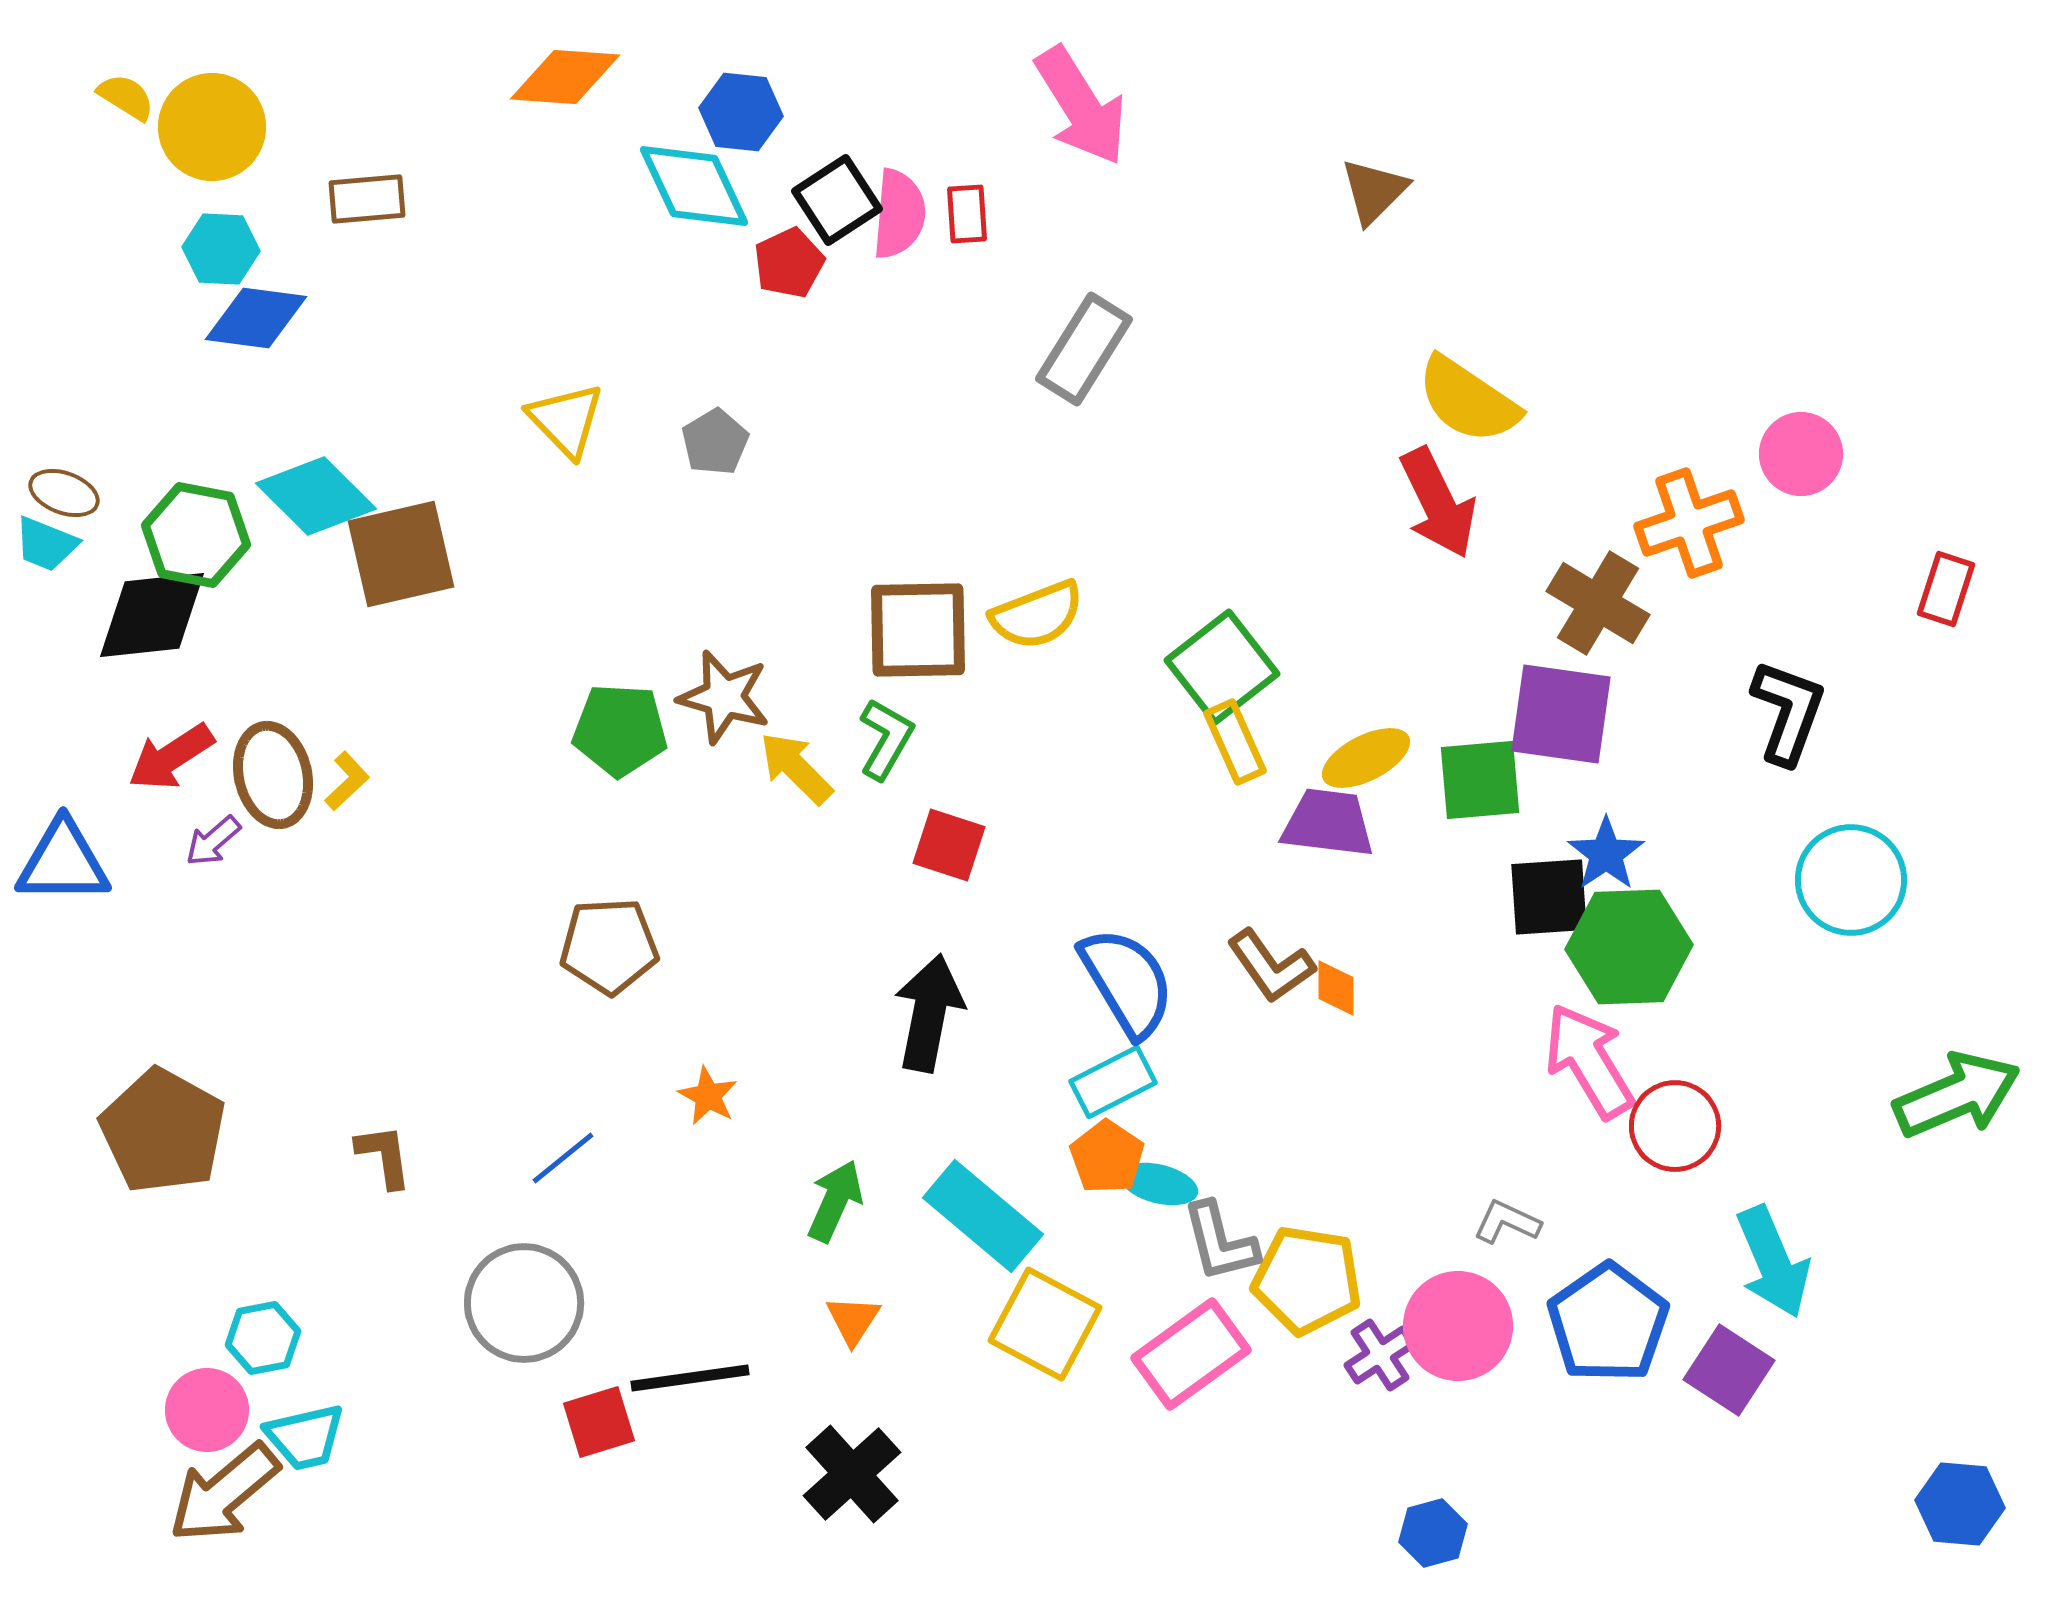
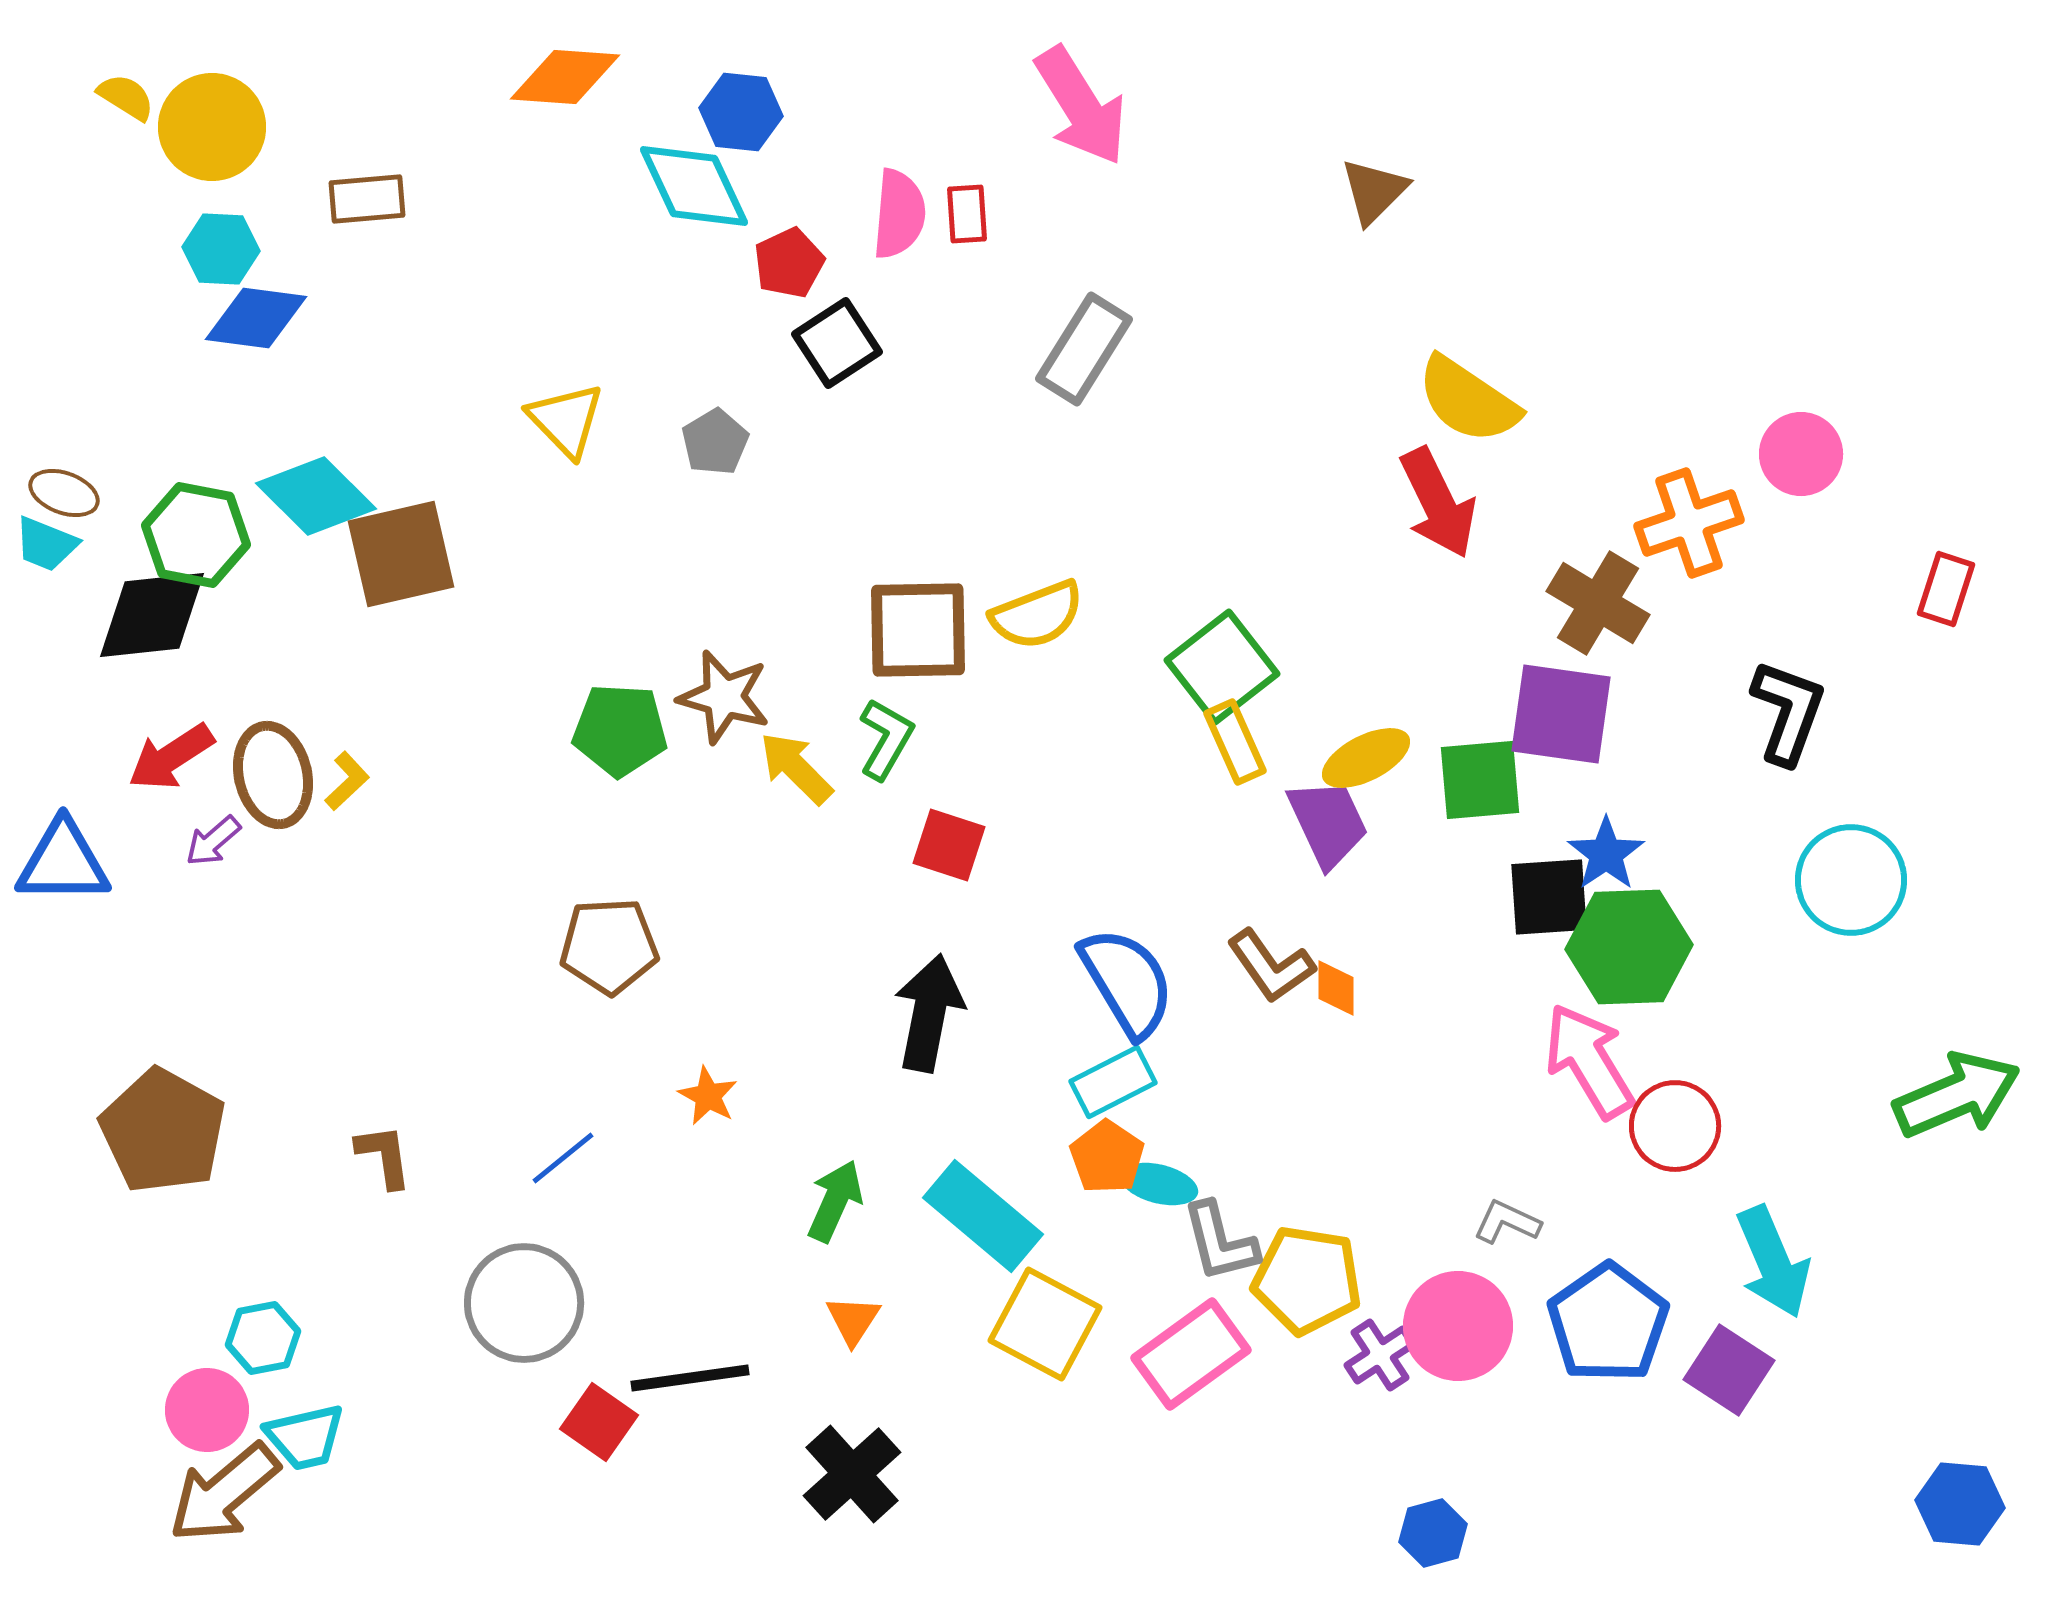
black square at (837, 200): moved 143 px down
purple trapezoid at (1328, 823): rotated 58 degrees clockwise
red square at (599, 1422): rotated 38 degrees counterclockwise
